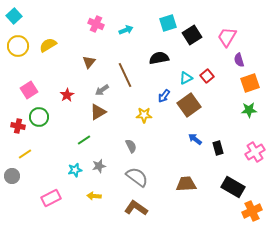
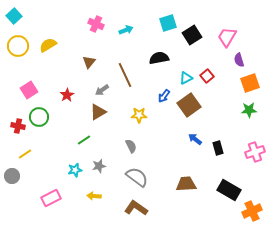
yellow star at (144, 115): moved 5 px left
pink cross at (255, 152): rotated 12 degrees clockwise
black rectangle at (233, 187): moved 4 px left, 3 px down
